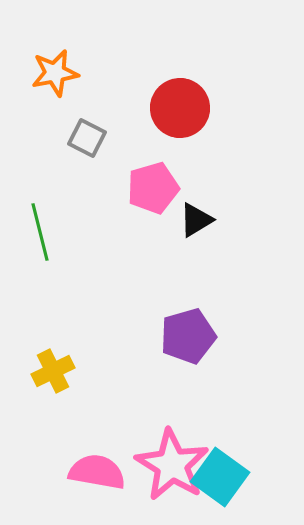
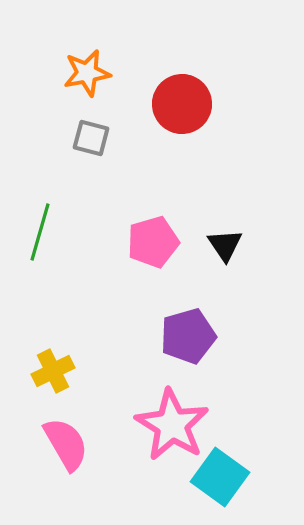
orange star: moved 32 px right
red circle: moved 2 px right, 4 px up
gray square: moved 4 px right; rotated 12 degrees counterclockwise
pink pentagon: moved 54 px down
black triangle: moved 29 px right, 25 px down; rotated 33 degrees counterclockwise
green line: rotated 30 degrees clockwise
pink star: moved 40 px up
pink semicircle: moved 31 px left, 28 px up; rotated 50 degrees clockwise
